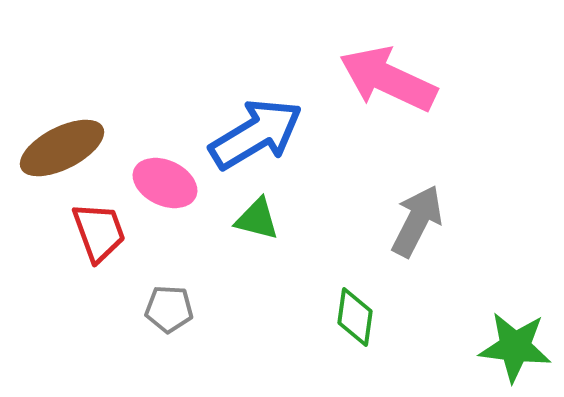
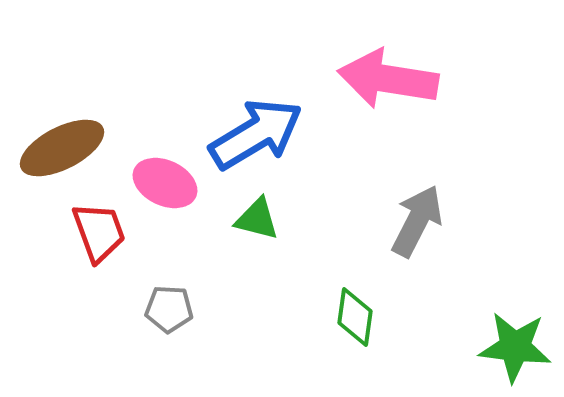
pink arrow: rotated 16 degrees counterclockwise
